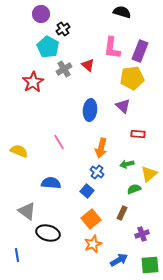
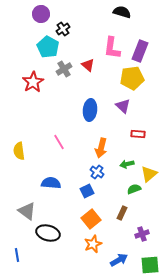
yellow semicircle: rotated 120 degrees counterclockwise
blue square: rotated 24 degrees clockwise
